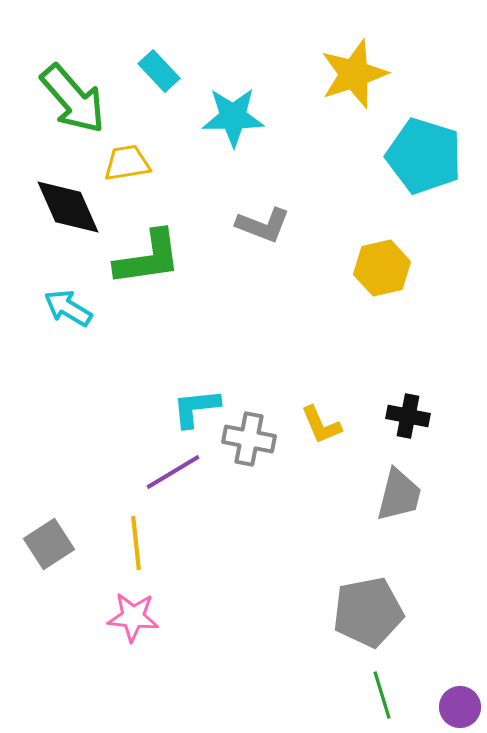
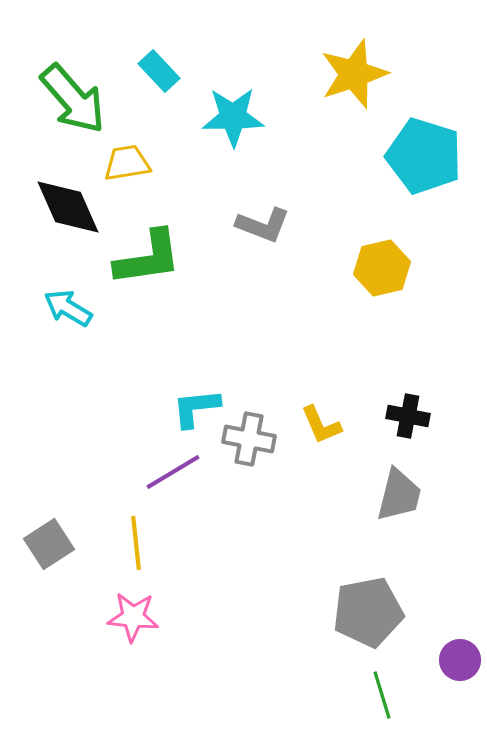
purple circle: moved 47 px up
